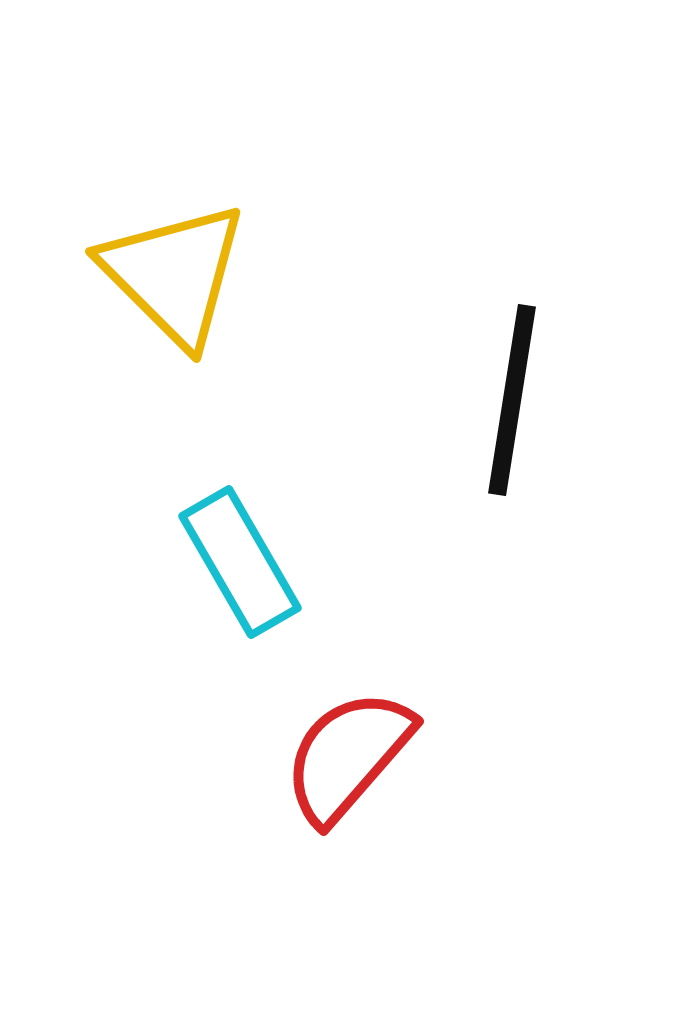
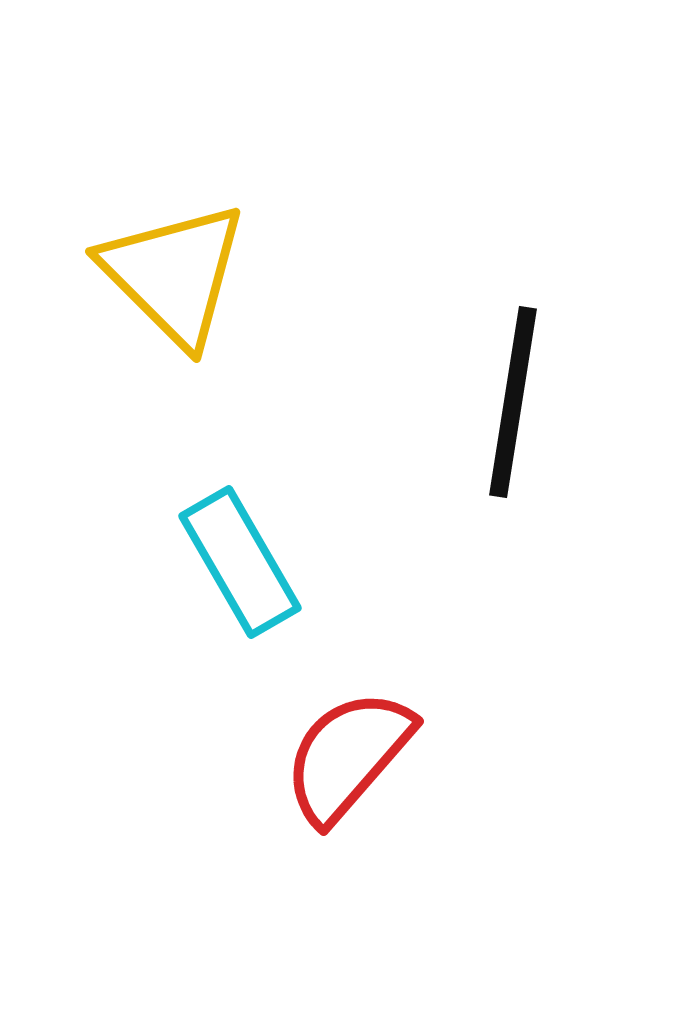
black line: moved 1 px right, 2 px down
